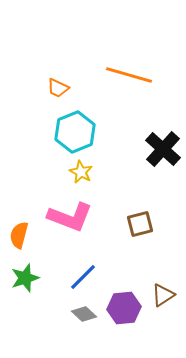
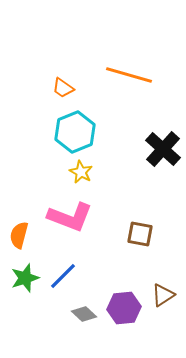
orange trapezoid: moved 5 px right; rotated 10 degrees clockwise
brown square: moved 10 px down; rotated 24 degrees clockwise
blue line: moved 20 px left, 1 px up
